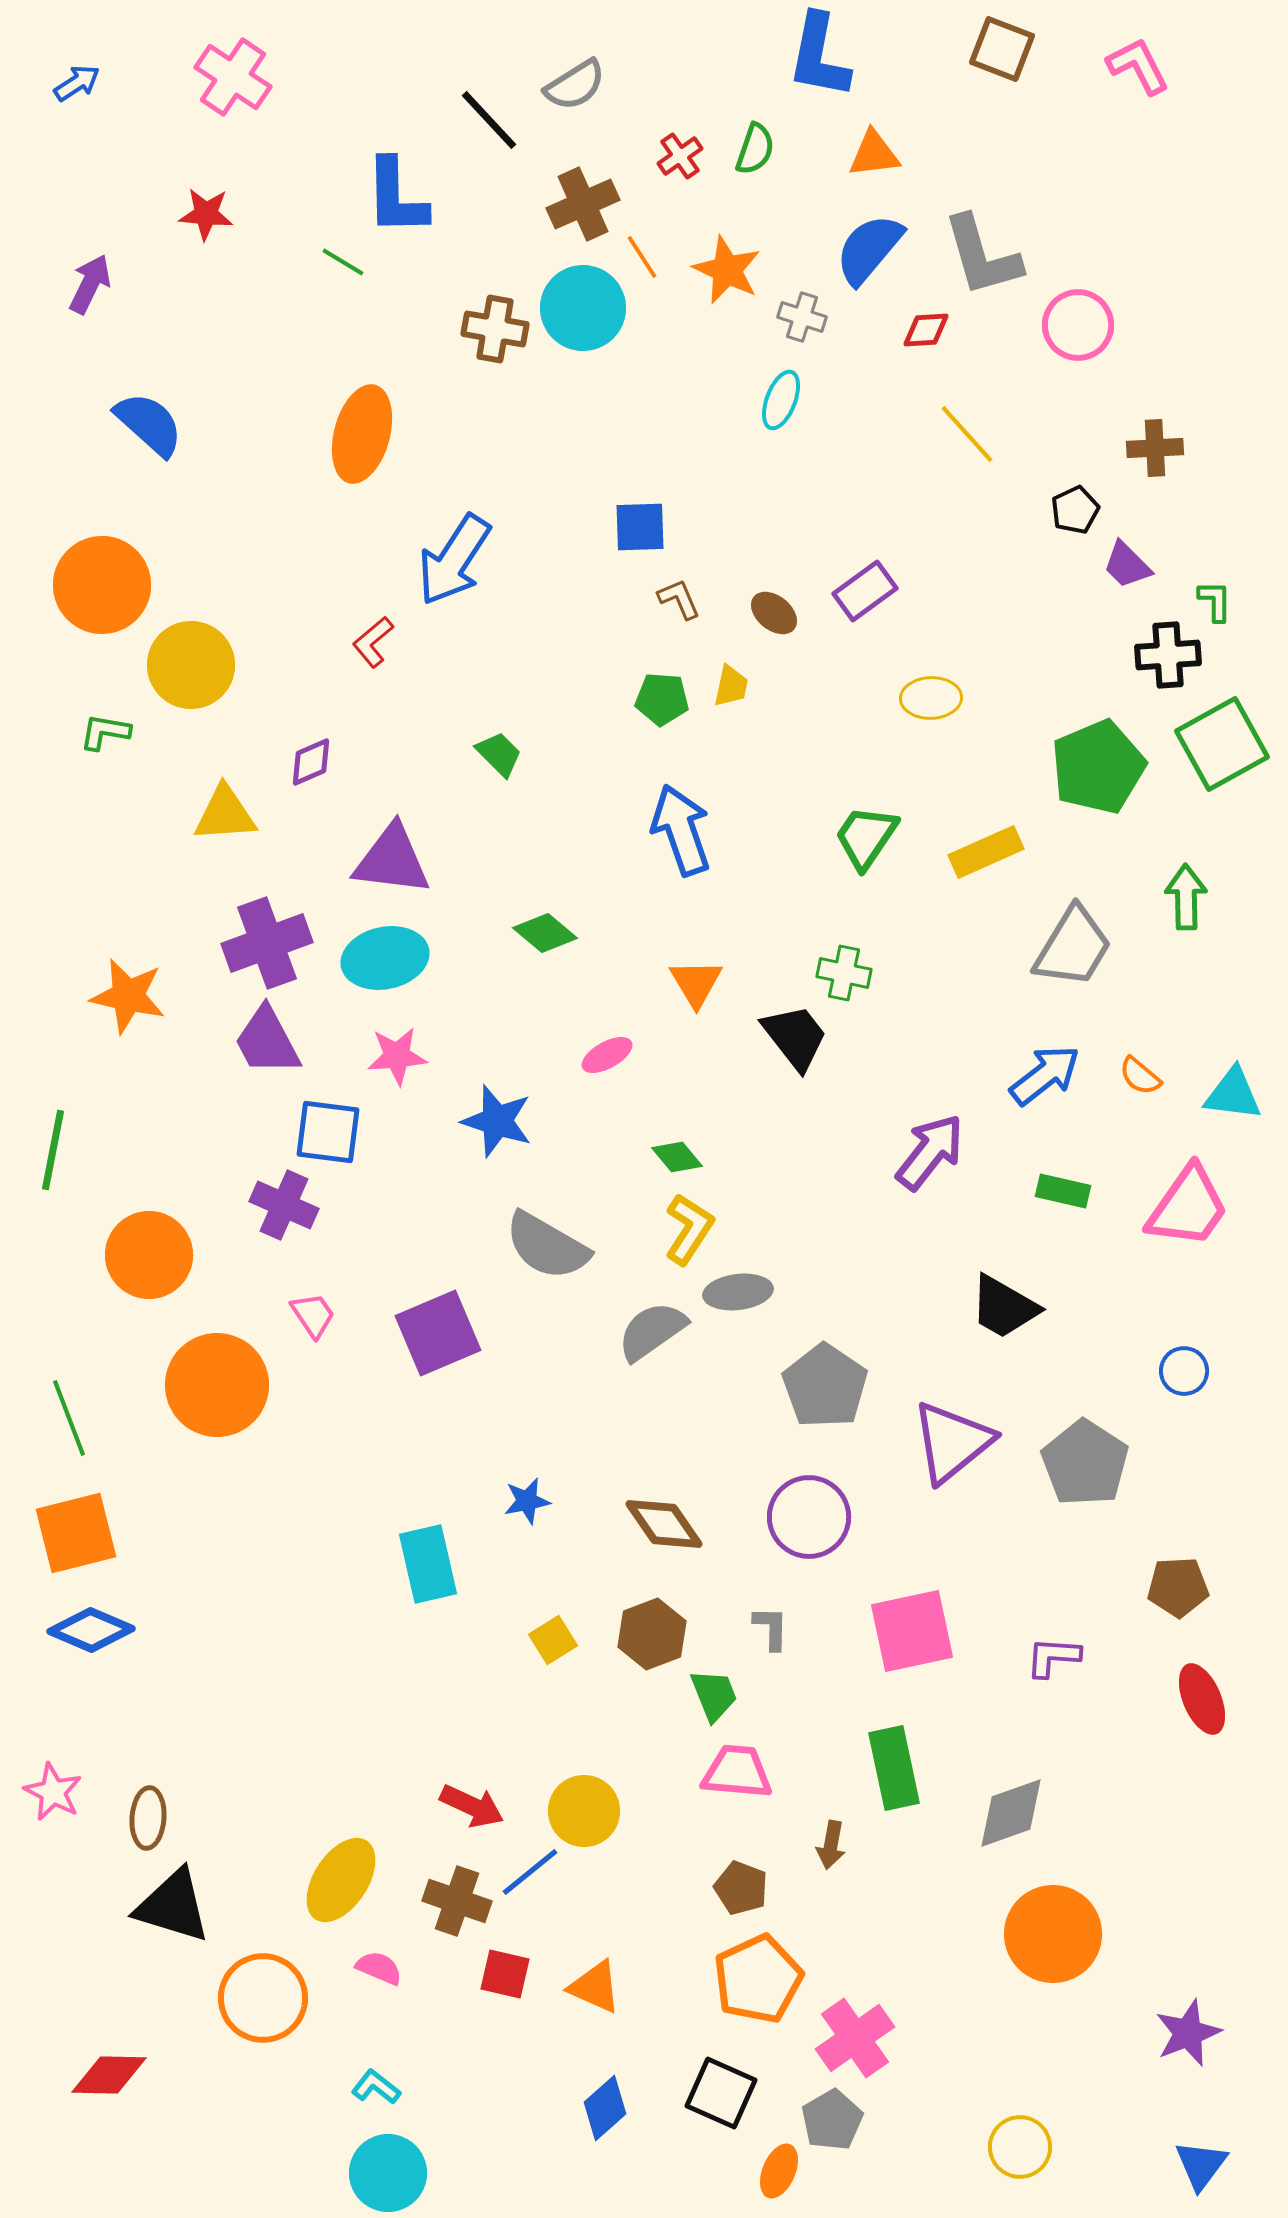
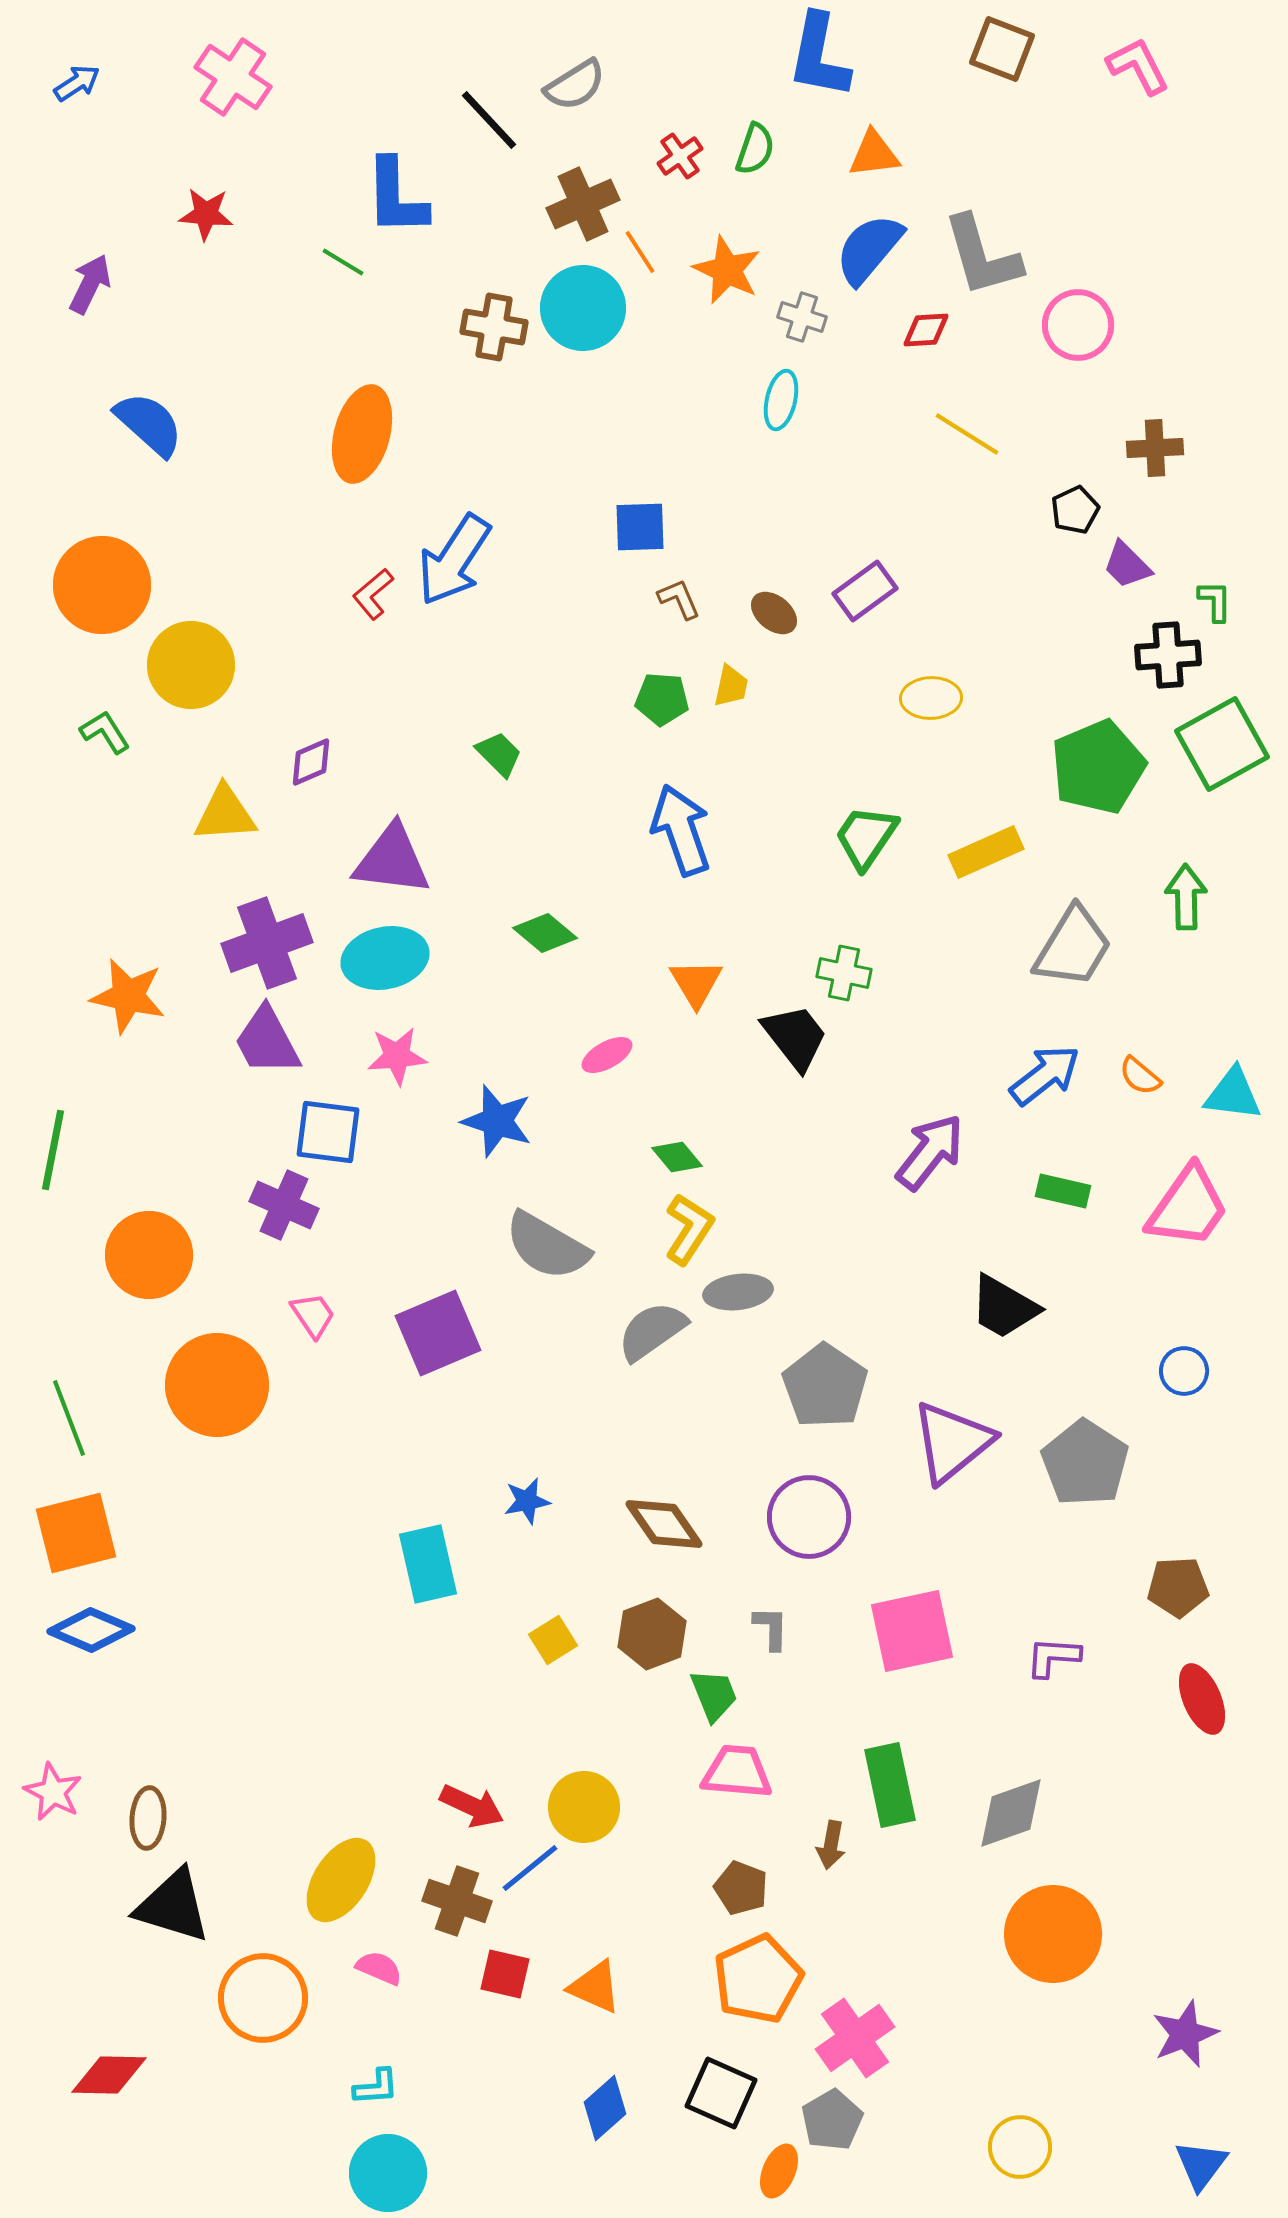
orange line at (642, 257): moved 2 px left, 5 px up
brown cross at (495, 329): moved 1 px left, 2 px up
cyan ellipse at (781, 400): rotated 8 degrees counterclockwise
yellow line at (967, 434): rotated 16 degrees counterclockwise
red L-shape at (373, 642): moved 48 px up
green L-shape at (105, 732): rotated 48 degrees clockwise
green rectangle at (894, 1768): moved 4 px left, 17 px down
yellow circle at (584, 1811): moved 4 px up
blue line at (530, 1872): moved 4 px up
purple star at (1188, 2033): moved 3 px left, 1 px down
cyan L-shape at (376, 2087): rotated 138 degrees clockwise
